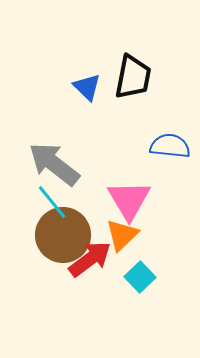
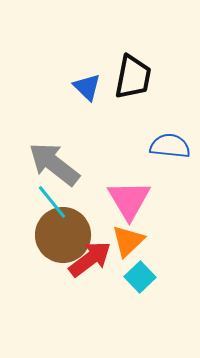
orange triangle: moved 6 px right, 6 px down
